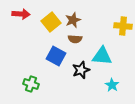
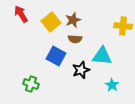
red arrow: rotated 126 degrees counterclockwise
